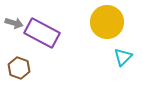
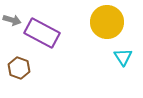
gray arrow: moved 2 px left, 3 px up
cyan triangle: rotated 18 degrees counterclockwise
